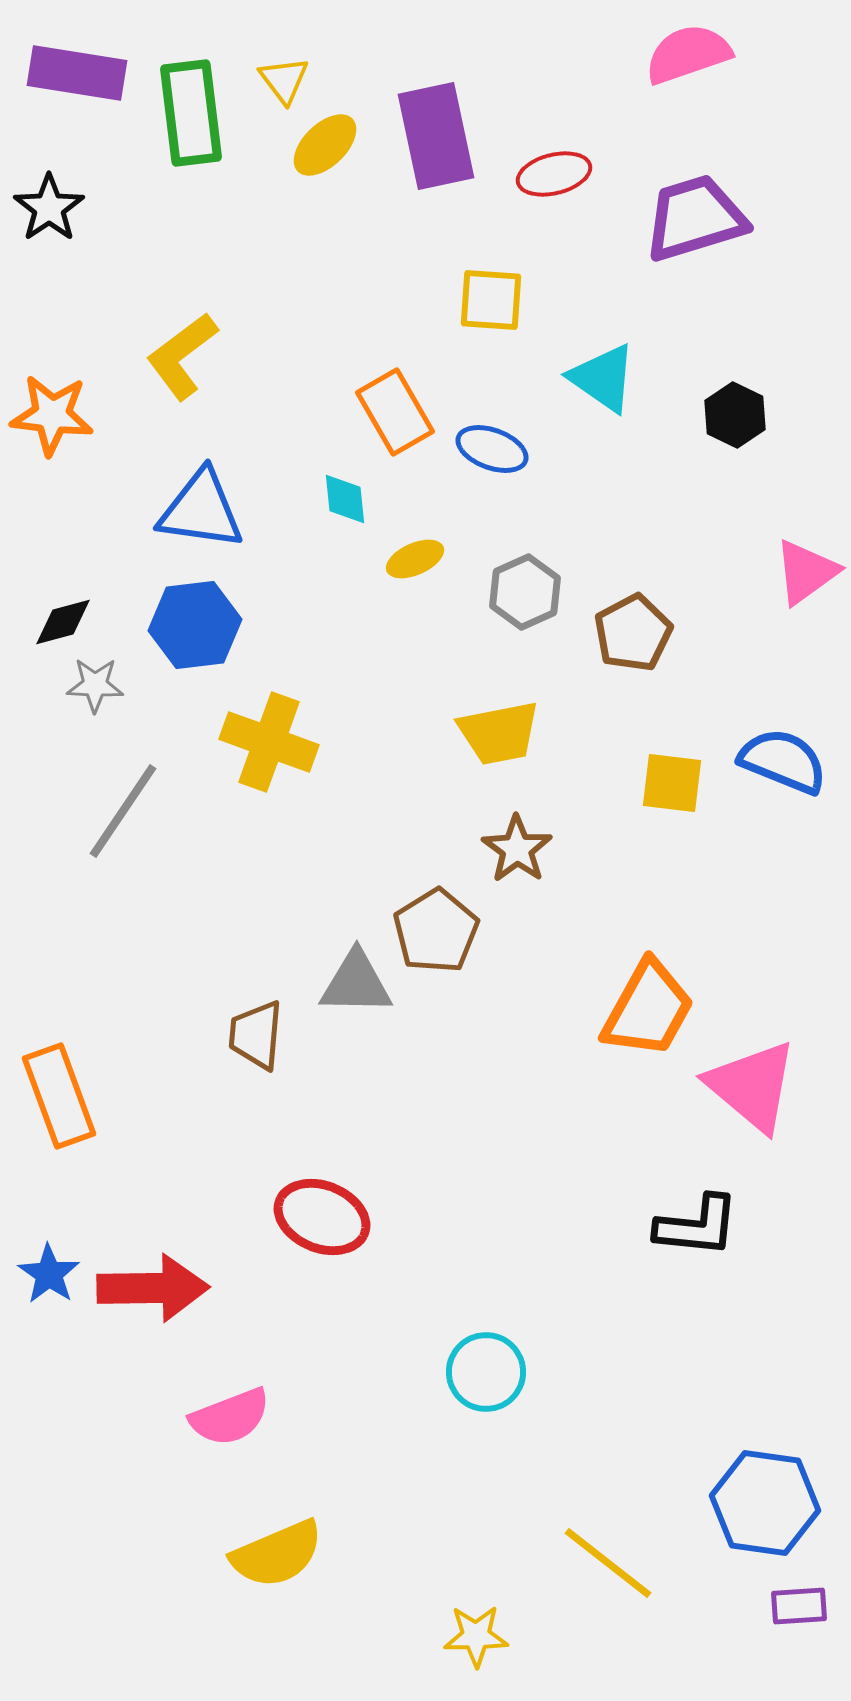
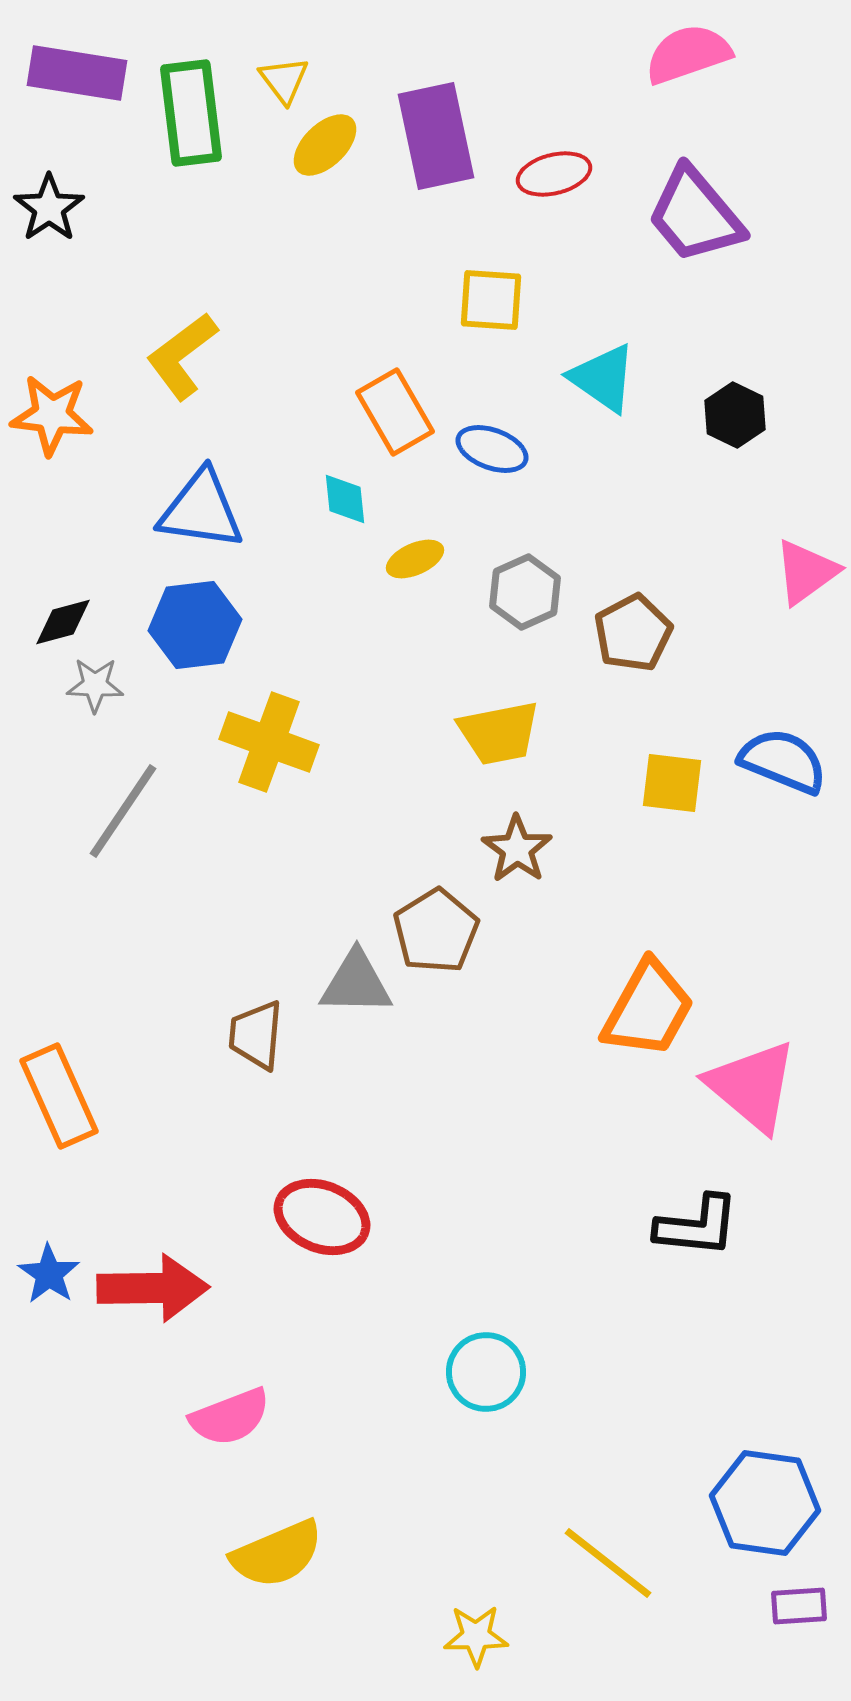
purple trapezoid at (695, 218): moved 3 px up; rotated 113 degrees counterclockwise
orange rectangle at (59, 1096): rotated 4 degrees counterclockwise
